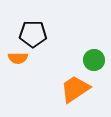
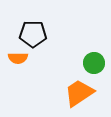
green circle: moved 3 px down
orange trapezoid: moved 4 px right, 4 px down
